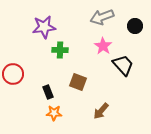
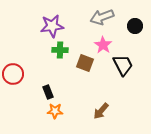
purple star: moved 8 px right, 1 px up
pink star: moved 1 px up
black trapezoid: rotated 15 degrees clockwise
brown square: moved 7 px right, 19 px up
orange star: moved 1 px right, 2 px up
